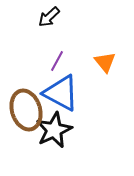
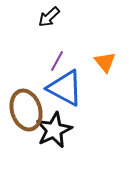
blue triangle: moved 4 px right, 5 px up
